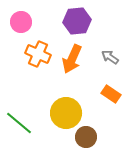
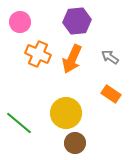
pink circle: moved 1 px left
brown circle: moved 11 px left, 6 px down
